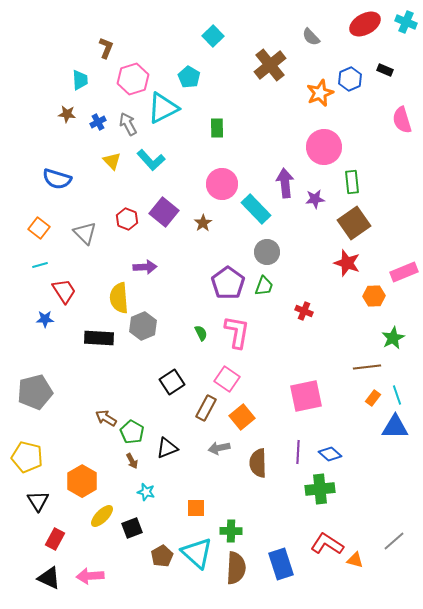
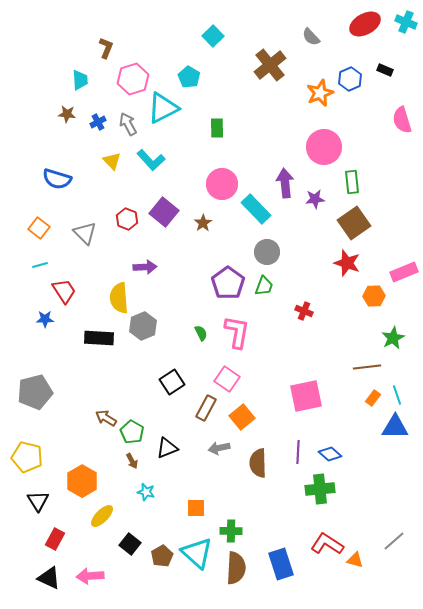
black square at (132, 528): moved 2 px left, 16 px down; rotated 30 degrees counterclockwise
